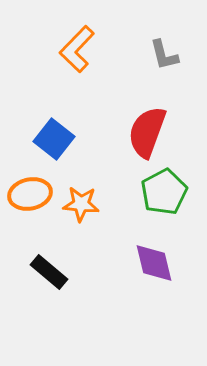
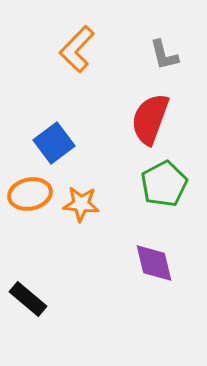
red semicircle: moved 3 px right, 13 px up
blue square: moved 4 px down; rotated 15 degrees clockwise
green pentagon: moved 8 px up
black rectangle: moved 21 px left, 27 px down
